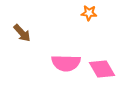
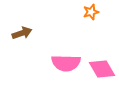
orange star: moved 2 px right, 1 px up; rotated 21 degrees counterclockwise
brown arrow: rotated 66 degrees counterclockwise
